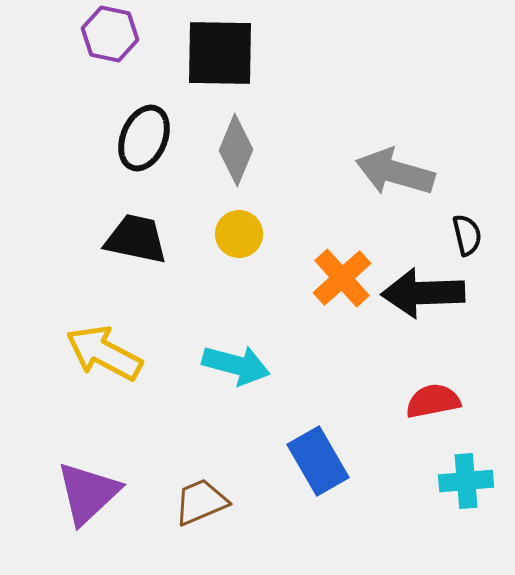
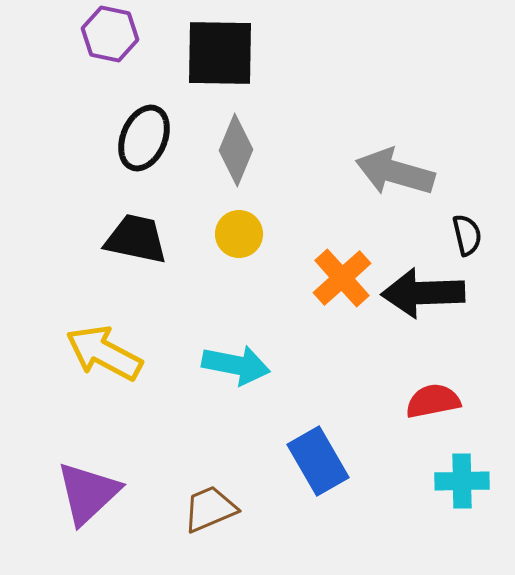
cyan arrow: rotated 4 degrees counterclockwise
cyan cross: moved 4 px left; rotated 4 degrees clockwise
brown trapezoid: moved 9 px right, 7 px down
